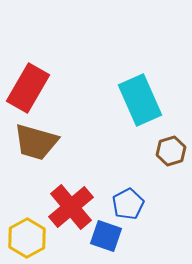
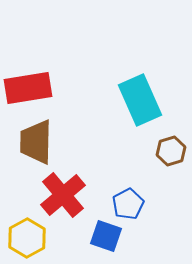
red rectangle: rotated 51 degrees clockwise
brown trapezoid: rotated 75 degrees clockwise
red cross: moved 8 px left, 12 px up
